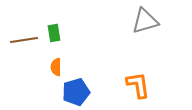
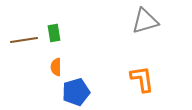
orange L-shape: moved 4 px right, 6 px up
